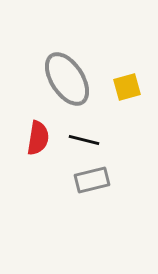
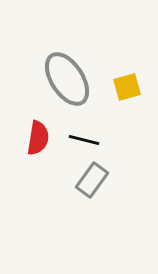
gray rectangle: rotated 40 degrees counterclockwise
